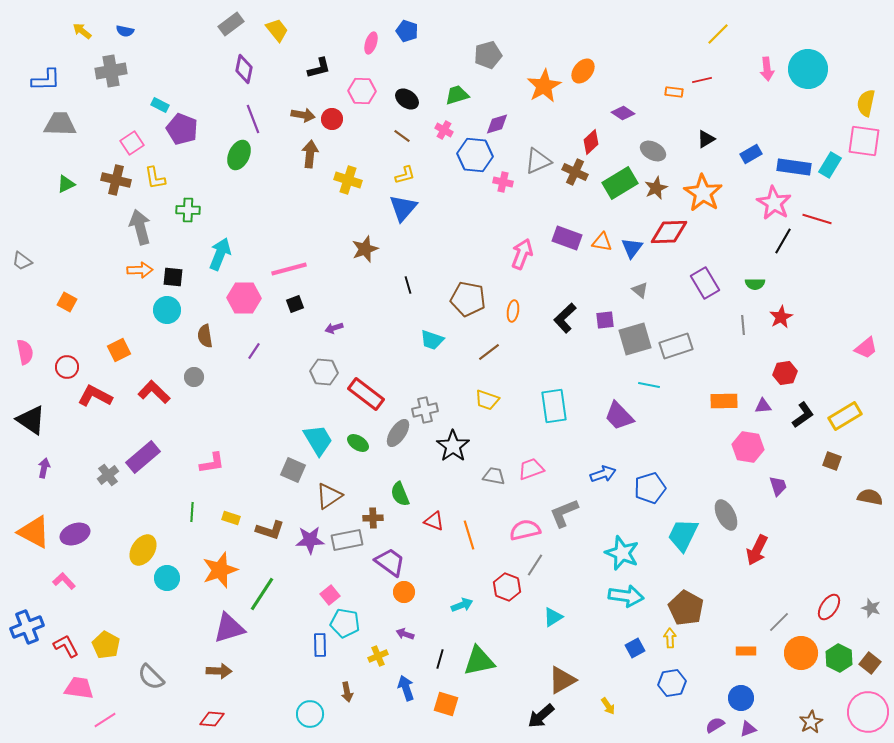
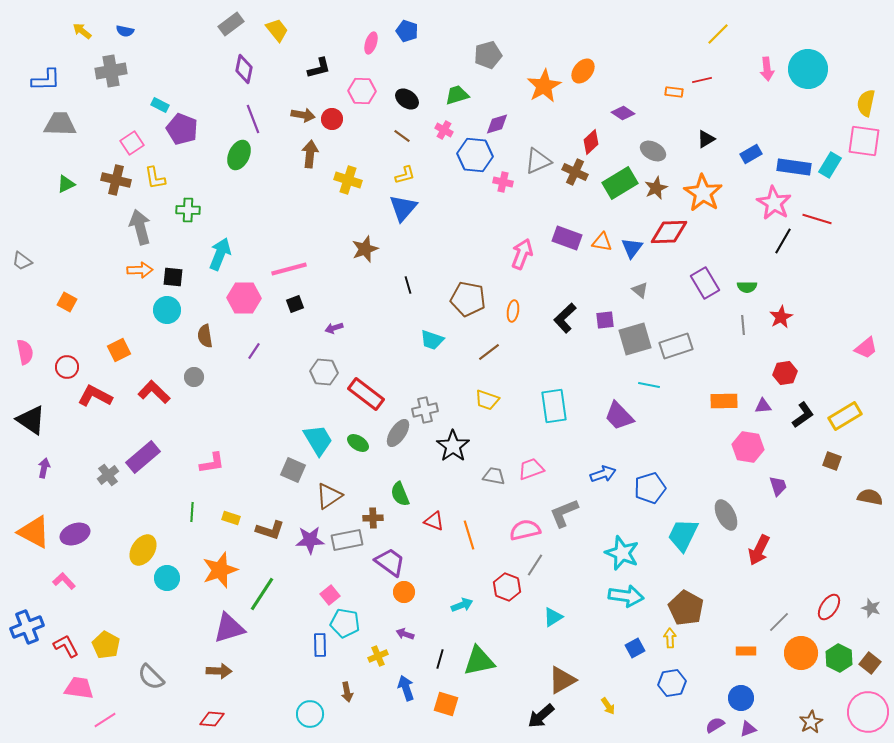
green semicircle at (755, 284): moved 8 px left, 3 px down
red arrow at (757, 550): moved 2 px right
